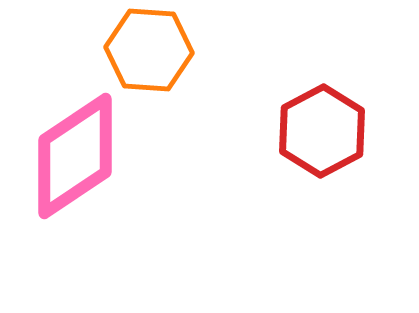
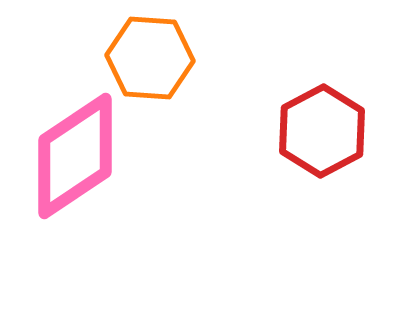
orange hexagon: moved 1 px right, 8 px down
